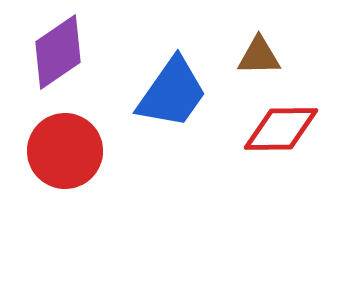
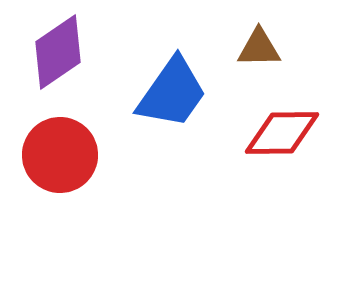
brown triangle: moved 8 px up
red diamond: moved 1 px right, 4 px down
red circle: moved 5 px left, 4 px down
